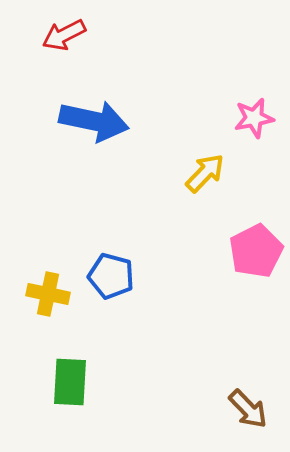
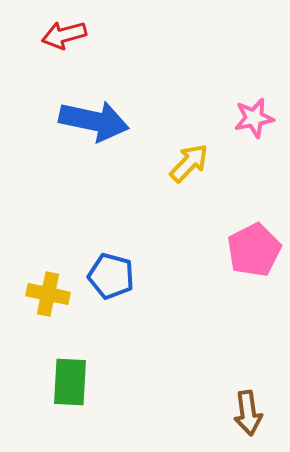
red arrow: rotated 12 degrees clockwise
yellow arrow: moved 16 px left, 10 px up
pink pentagon: moved 2 px left, 1 px up
brown arrow: moved 4 px down; rotated 36 degrees clockwise
